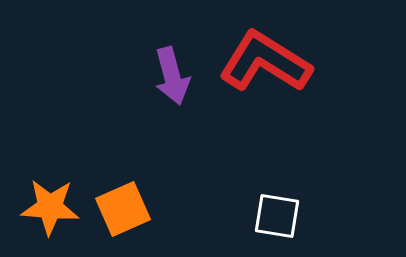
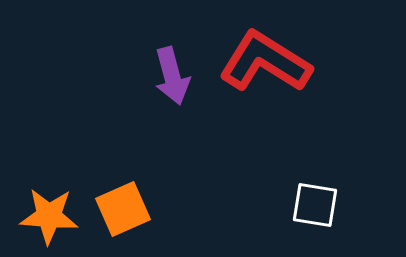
orange star: moved 1 px left, 9 px down
white square: moved 38 px right, 11 px up
